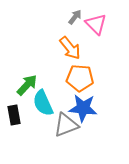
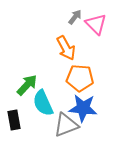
orange arrow: moved 4 px left; rotated 10 degrees clockwise
black rectangle: moved 5 px down
